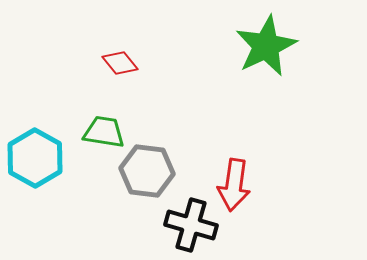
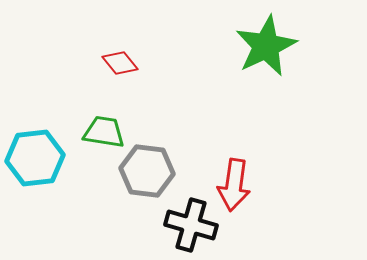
cyan hexagon: rotated 24 degrees clockwise
